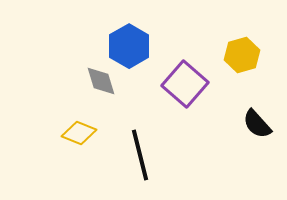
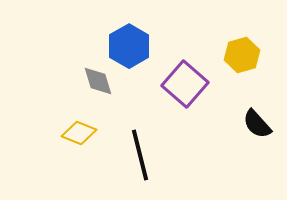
gray diamond: moved 3 px left
